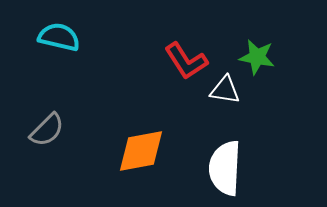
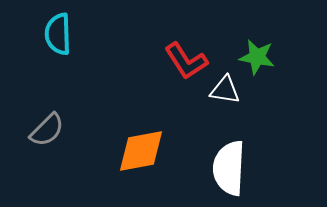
cyan semicircle: moved 1 px left, 3 px up; rotated 105 degrees counterclockwise
white semicircle: moved 4 px right
